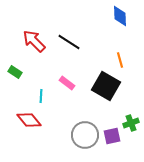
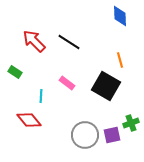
purple square: moved 1 px up
